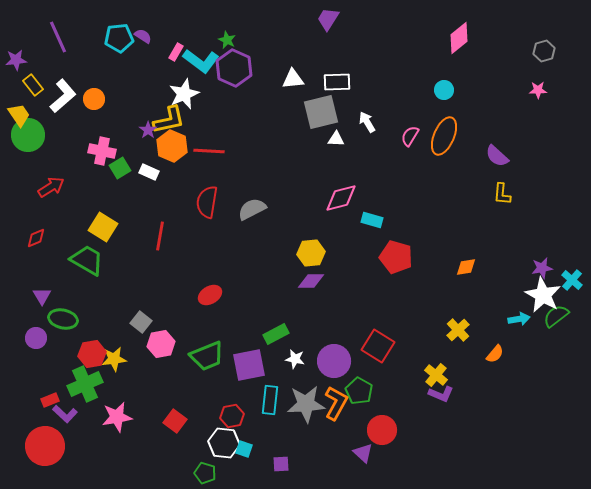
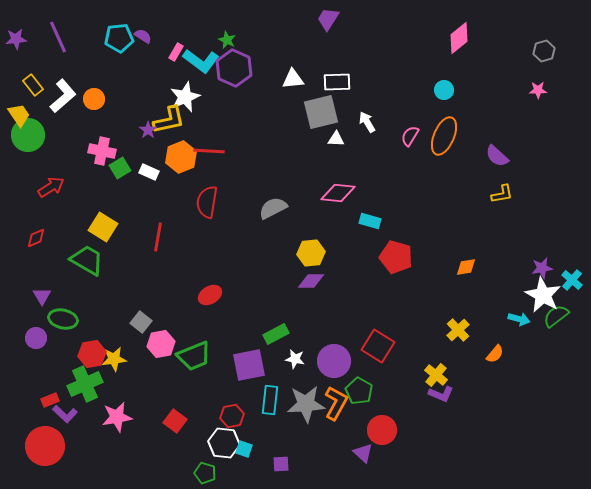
purple star at (16, 60): moved 21 px up
white star at (184, 94): moved 1 px right, 3 px down
orange hexagon at (172, 146): moved 9 px right, 11 px down; rotated 16 degrees clockwise
yellow L-shape at (502, 194): rotated 105 degrees counterclockwise
pink diamond at (341, 198): moved 3 px left, 5 px up; rotated 20 degrees clockwise
gray semicircle at (252, 209): moved 21 px right, 1 px up
cyan rectangle at (372, 220): moved 2 px left, 1 px down
red line at (160, 236): moved 2 px left, 1 px down
cyan arrow at (519, 319): rotated 25 degrees clockwise
green trapezoid at (207, 356): moved 13 px left
